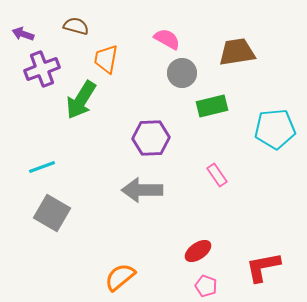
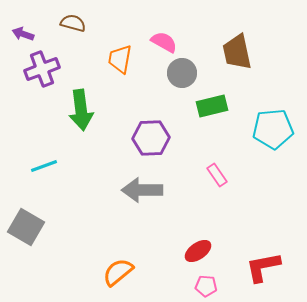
brown semicircle: moved 3 px left, 3 px up
pink semicircle: moved 3 px left, 3 px down
brown trapezoid: rotated 93 degrees counterclockwise
orange trapezoid: moved 14 px right
green arrow: moved 10 px down; rotated 39 degrees counterclockwise
cyan pentagon: moved 2 px left
cyan line: moved 2 px right, 1 px up
gray square: moved 26 px left, 14 px down
orange semicircle: moved 2 px left, 5 px up
pink pentagon: rotated 15 degrees counterclockwise
